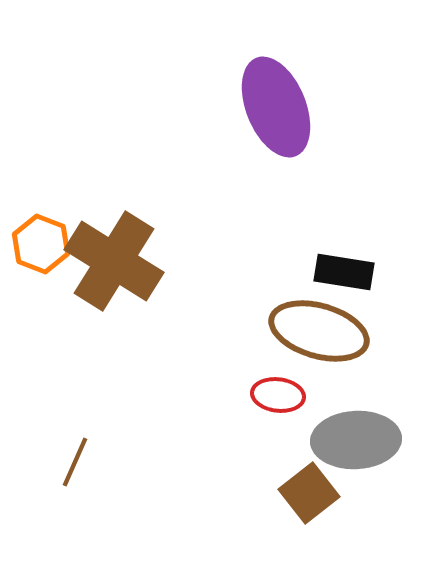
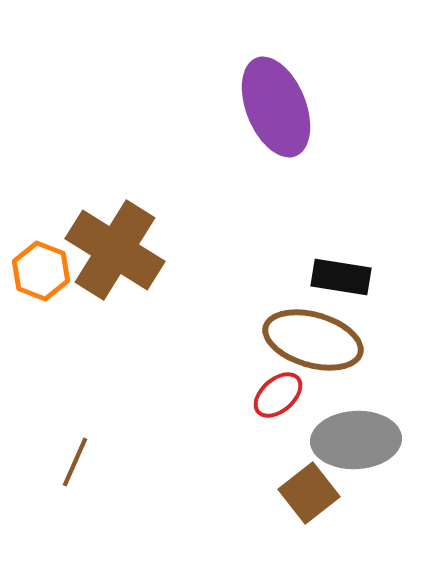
orange hexagon: moved 27 px down
brown cross: moved 1 px right, 11 px up
black rectangle: moved 3 px left, 5 px down
brown ellipse: moved 6 px left, 9 px down
red ellipse: rotated 48 degrees counterclockwise
